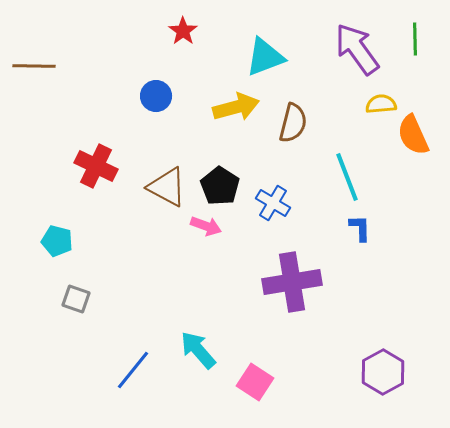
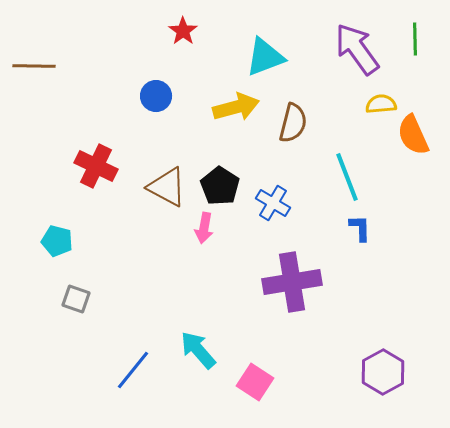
pink arrow: moved 2 px left, 2 px down; rotated 80 degrees clockwise
